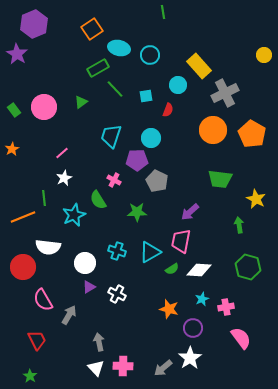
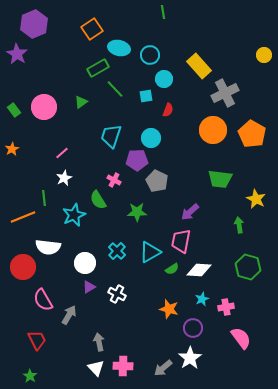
cyan circle at (178, 85): moved 14 px left, 6 px up
cyan cross at (117, 251): rotated 24 degrees clockwise
